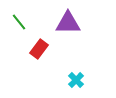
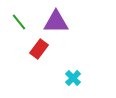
purple triangle: moved 12 px left, 1 px up
cyan cross: moved 3 px left, 2 px up
